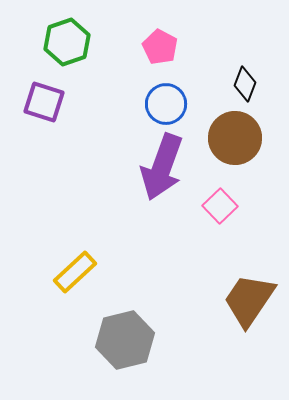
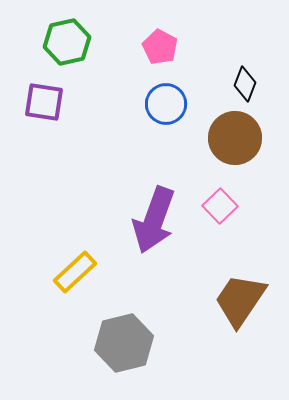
green hexagon: rotated 6 degrees clockwise
purple square: rotated 9 degrees counterclockwise
purple arrow: moved 8 px left, 53 px down
brown trapezoid: moved 9 px left
gray hexagon: moved 1 px left, 3 px down
